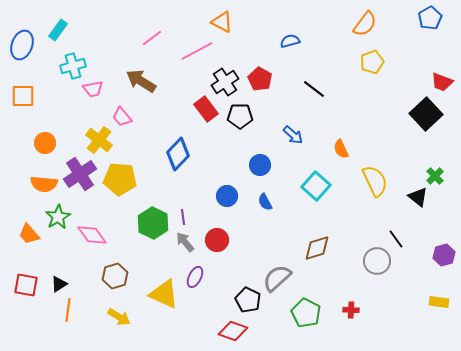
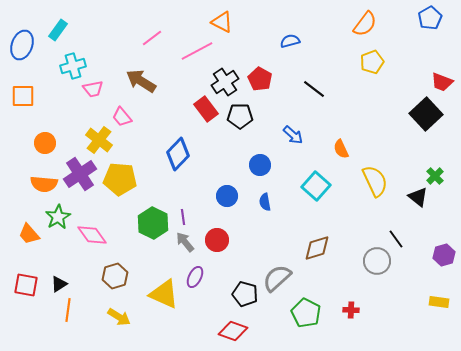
blue semicircle at (265, 202): rotated 18 degrees clockwise
black pentagon at (248, 300): moved 3 px left, 6 px up; rotated 10 degrees counterclockwise
